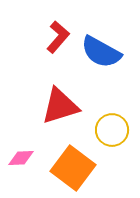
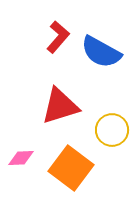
orange square: moved 2 px left
